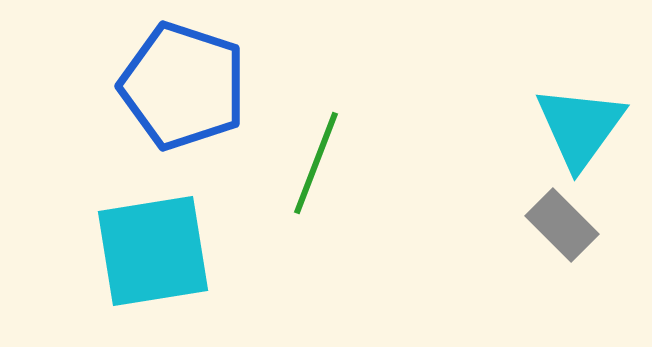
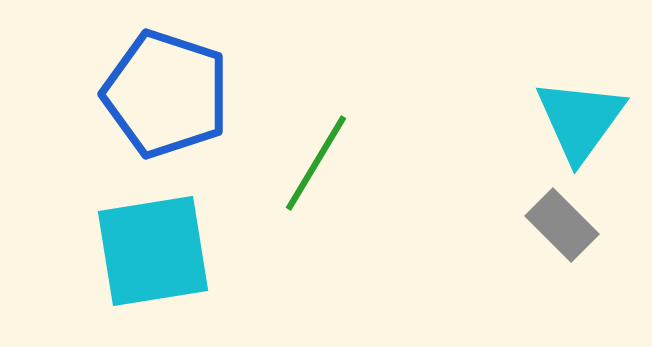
blue pentagon: moved 17 px left, 8 px down
cyan triangle: moved 7 px up
green line: rotated 10 degrees clockwise
